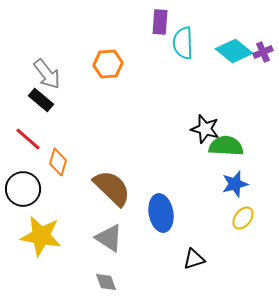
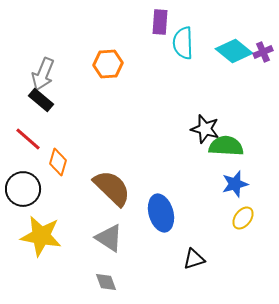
gray arrow: moved 4 px left; rotated 60 degrees clockwise
blue ellipse: rotated 6 degrees counterclockwise
